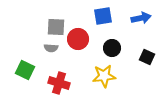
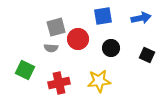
gray square: rotated 18 degrees counterclockwise
black circle: moved 1 px left
black square: moved 2 px up
yellow star: moved 5 px left, 5 px down
red cross: rotated 30 degrees counterclockwise
